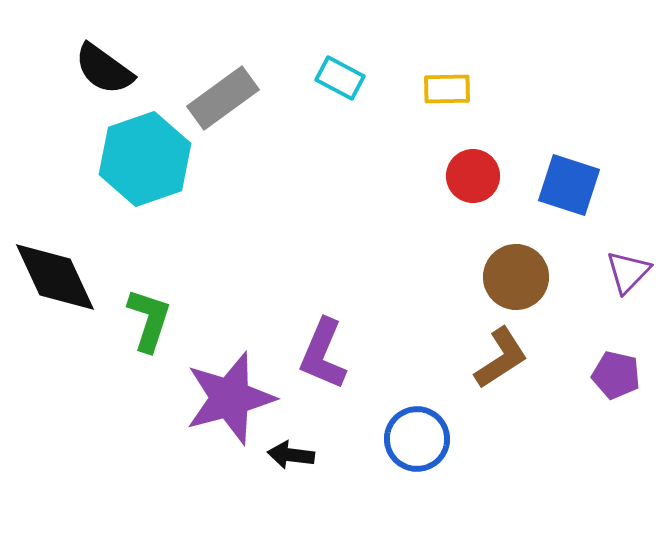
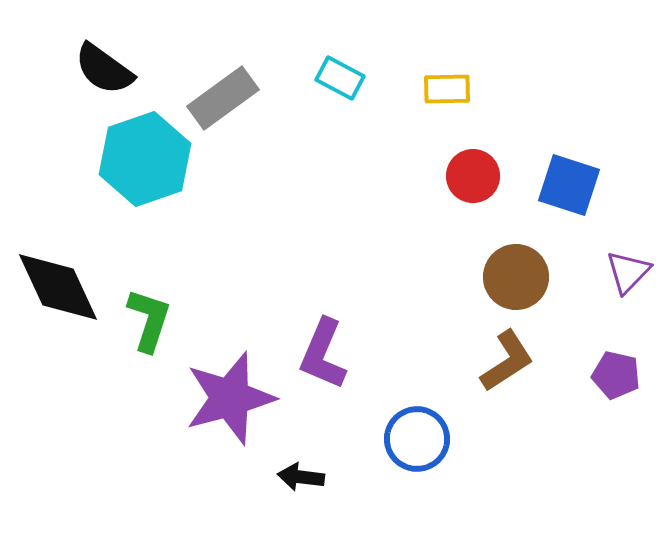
black diamond: moved 3 px right, 10 px down
brown L-shape: moved 6 px right, 3 px down
black arrow: moved 10 px right, 22 px down
